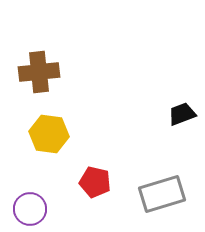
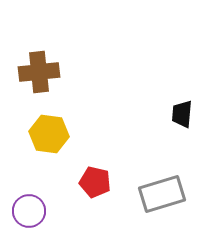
black trapezoid: rotated 64 degrees counterclockwise
purple circle: moved 1 px left, 2 px down
